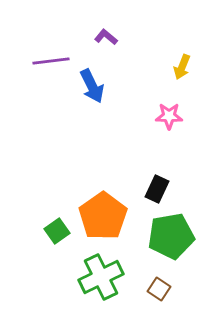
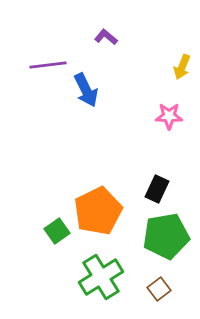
purple line: moved 3 px left, 4 px down
blue arrow: moved 6 px left, 4 px down
orange pentagon: moved 5 px left, 5 px up; rotated 9 degrees clockwise
green pentagon: moved 5 px left
green cross: rotated 6 degrees counterclockwise
brown square: rotated 20 degrees clockwise
